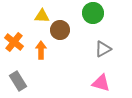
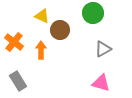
yellow triangle: rotated 21 degrees clockwise
